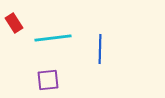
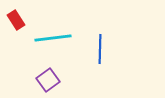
red rectangle: moved 2 px right, 3 px up
purple square: rotated 30 degrees counterclockwise
